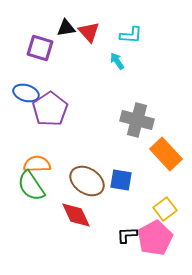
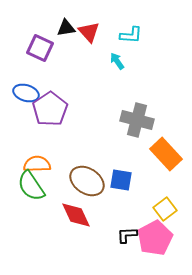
purple square: rotated 8 degrees clockwise
